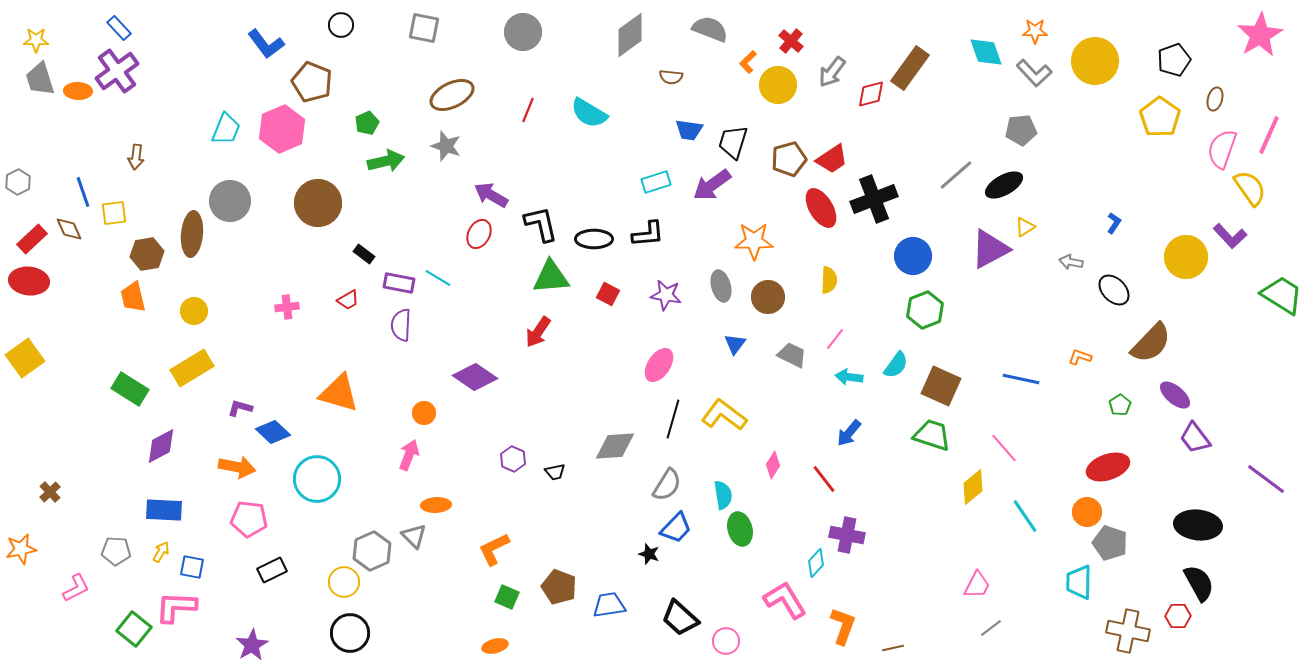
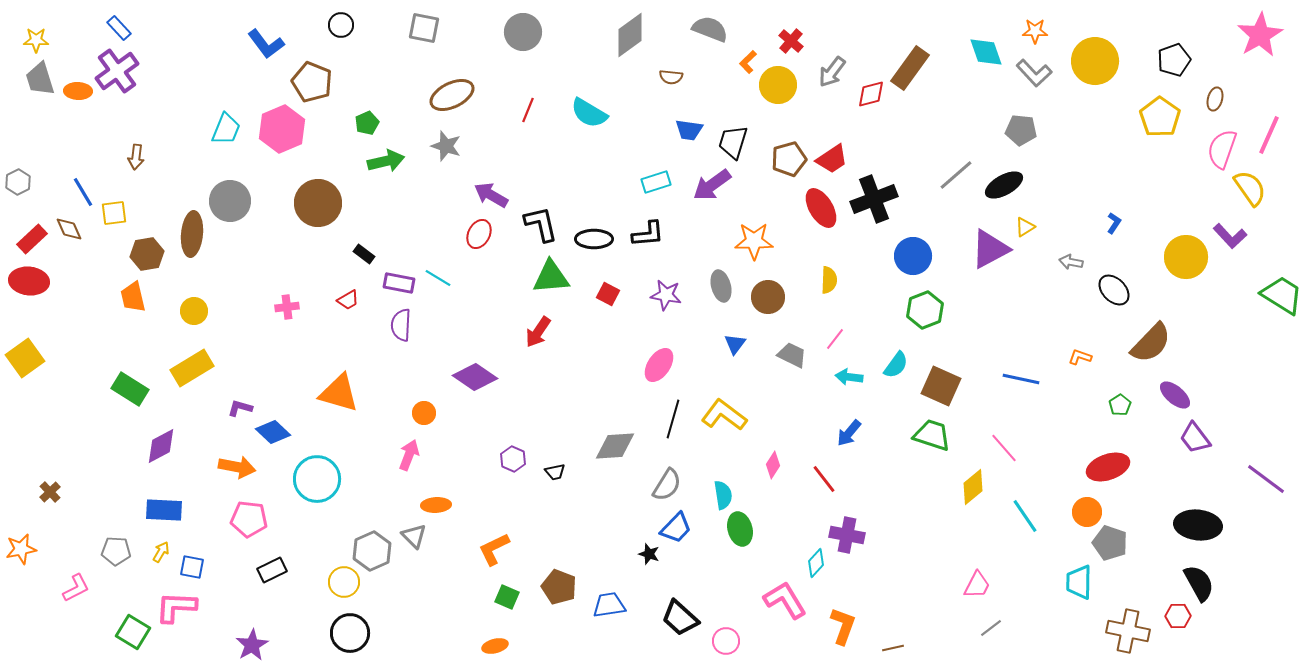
gray pentagon at (1021, 130): rotated 12 degrees clockwise
blue line at (83, 192): rotated 12 degrees counterclockwise
green square at (134, 629): moved 1 px left, 3 px down; rotated 8 degrees counterclockwise
